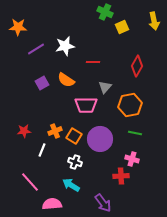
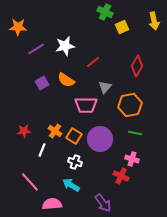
red line: rotated 40 degrees counterclockwise
orange cross: rotated 32 degrees counterclockwise
red cross: rotated 28 degrees clockwise
